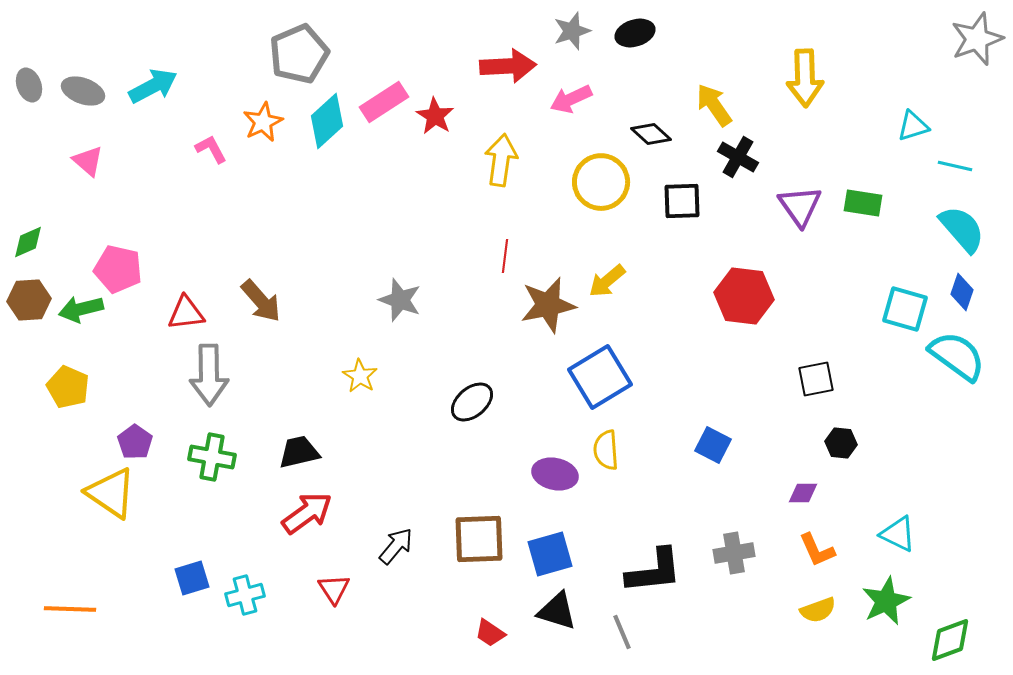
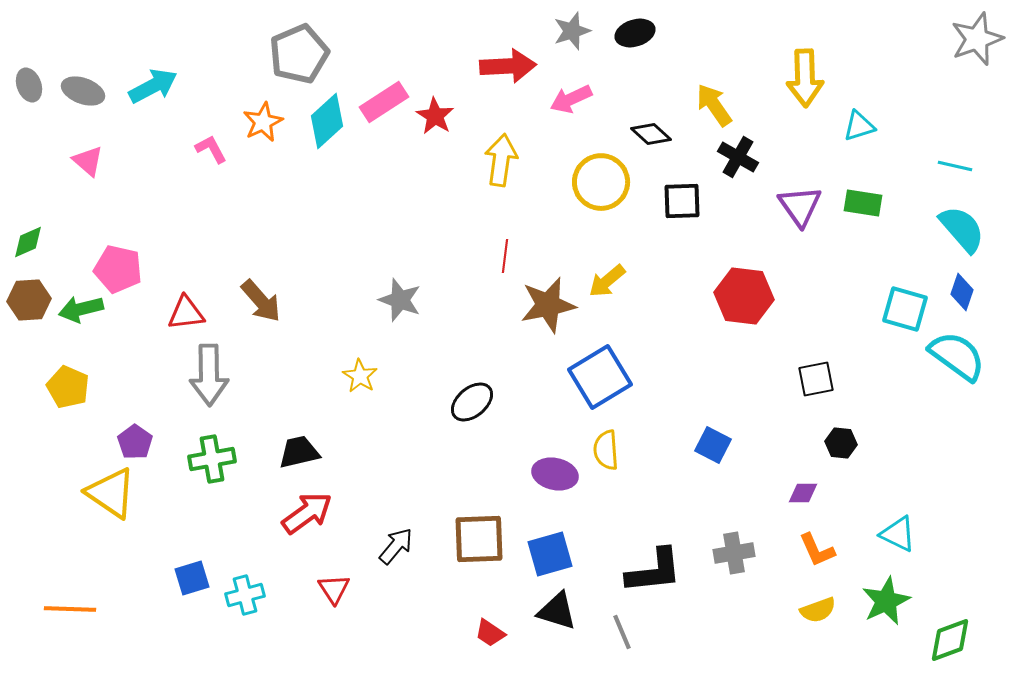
cyan triangle at (913, 126): moved 54 px left
green cross at (212, 457): moved 2 px down; rotated 21 degrees counterclockwise
